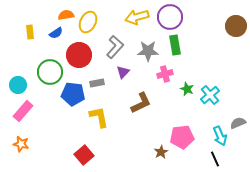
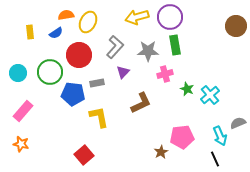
cyan circle: moved 12 px up
